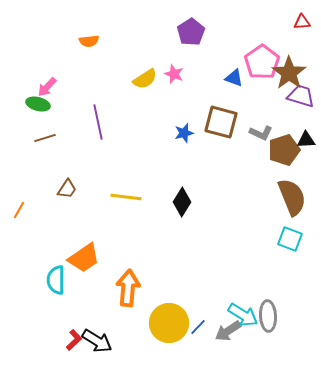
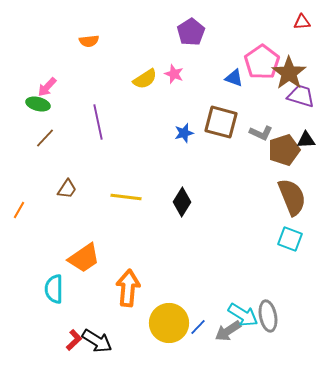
brown line: rotated 30 degrees counterclockwise
cyan semicircle: moved 2 px left, 9 px down
gray ellipse: rotated 8 degrees counterclockwise
